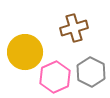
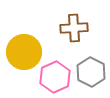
brown cross: rotated 12 degrees clockwise
yellow circle: moved 1 px left
